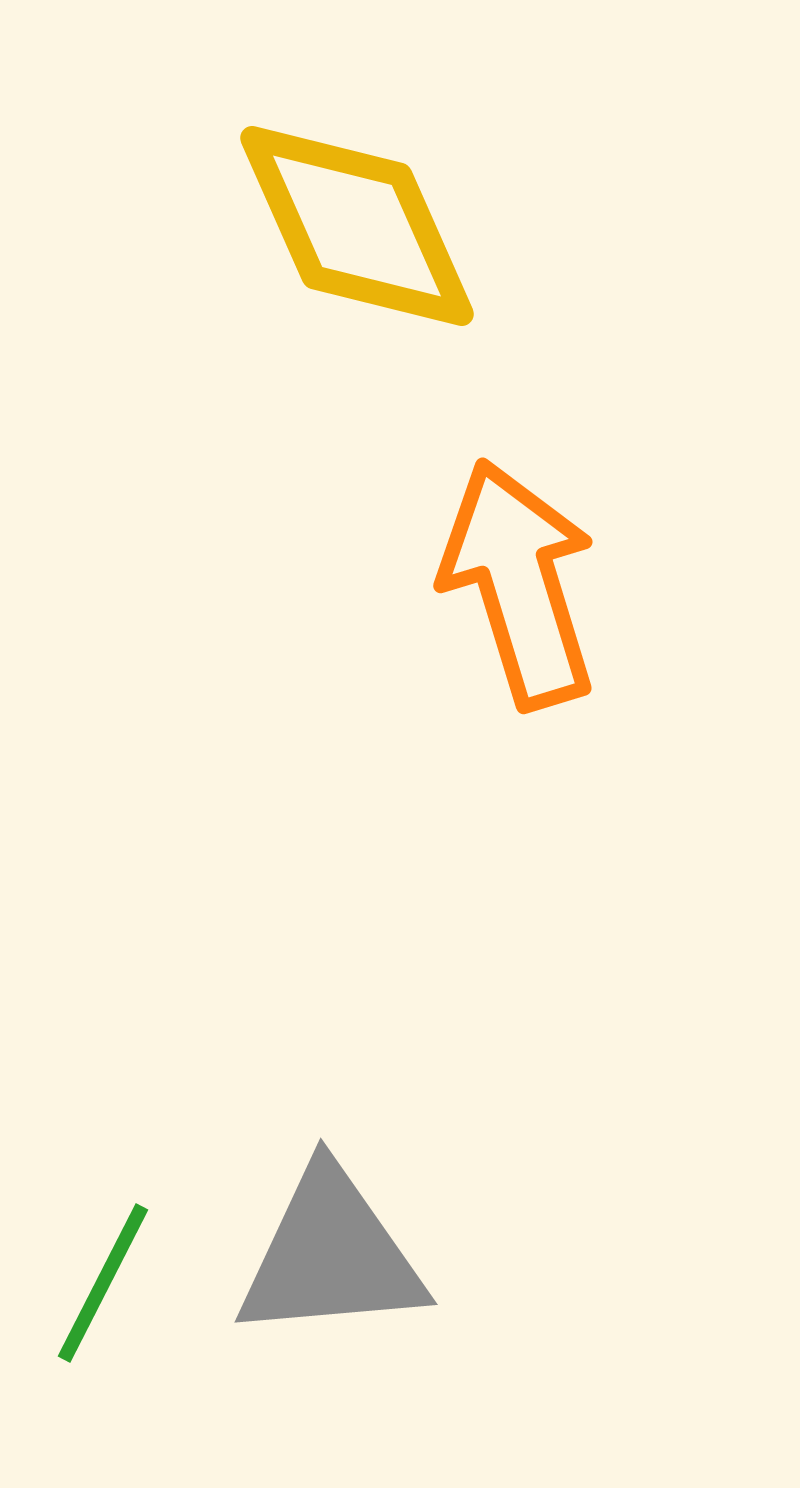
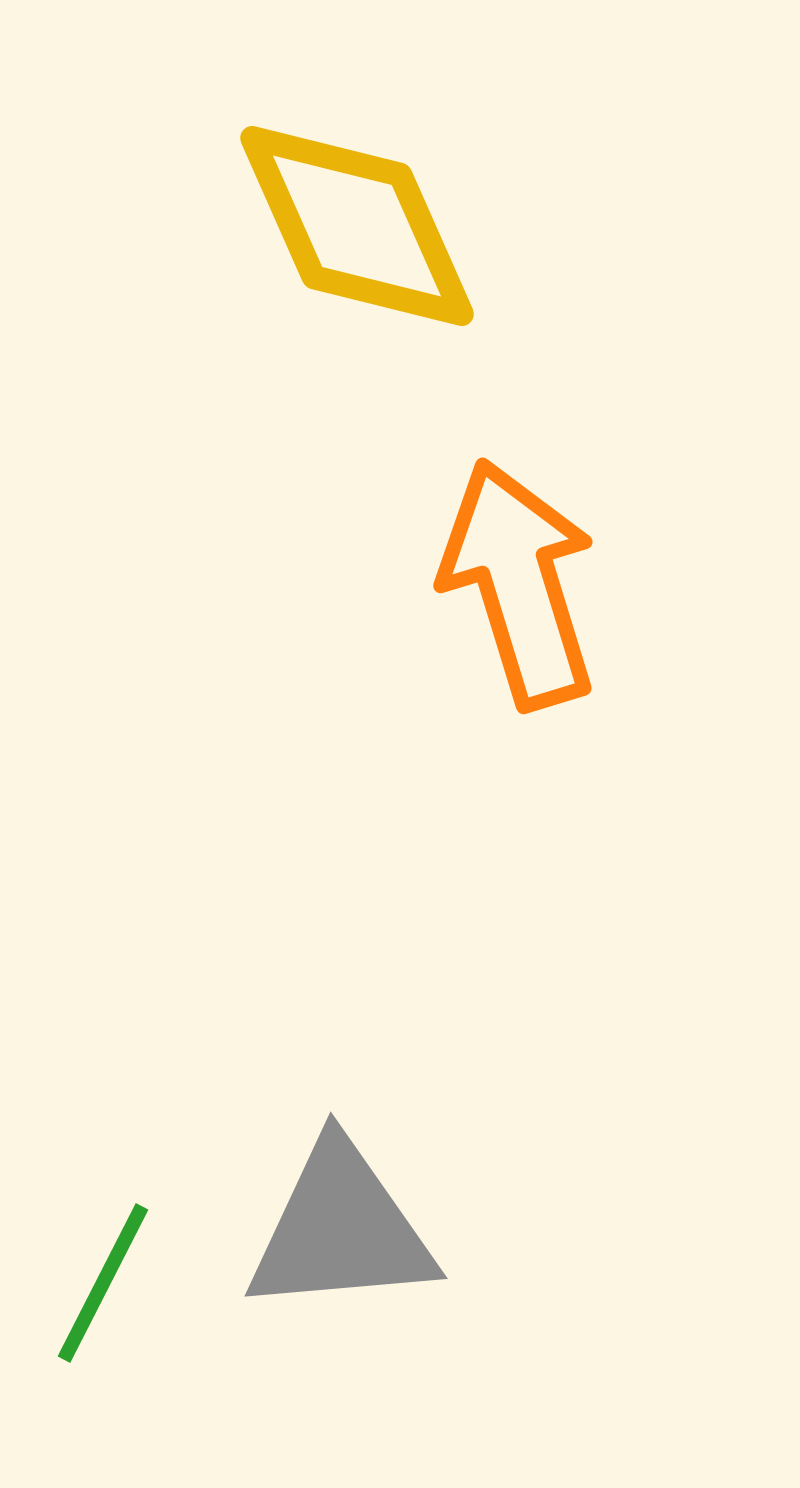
gray triangle: moved 10 px right, 26 px up
